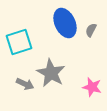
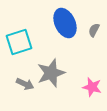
gray semicircle: moved 3 px right
gray star: rotated 24 degrees clockwise
